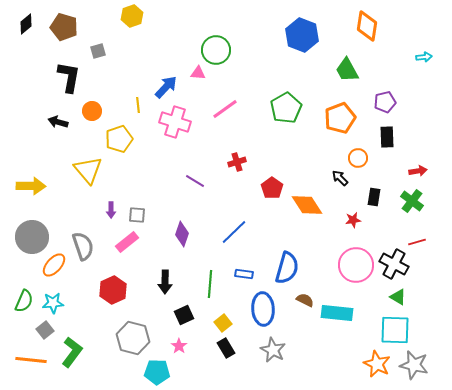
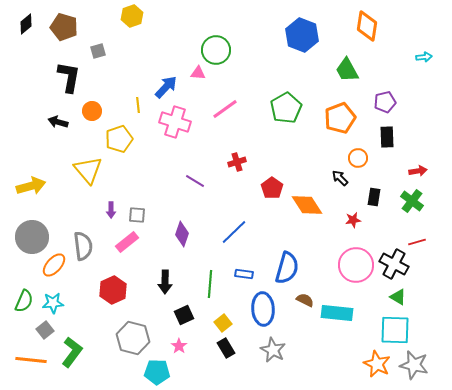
yellow arrow at (31, 186): rotated 16 degrees counterclockwise
gray semicircle at (83, 246): rotated 12 degrees clockwise
